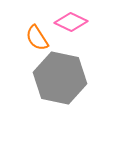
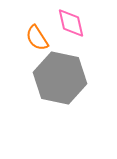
pink diamond: moved 1 px down; rotated 52 degrees clockwise
